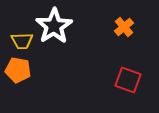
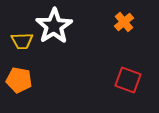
orange cross: moved 5 px up
orange pentagon: moved 1 px right, 10 px down
